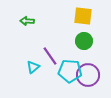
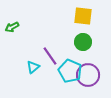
green arrow: moved 15 px left, 6 px down; rotated 32 degrees counterclockwise
green circle: moved 1 px left, 1 px down
cyan pentagon: rotated 20 degrees clockwise
